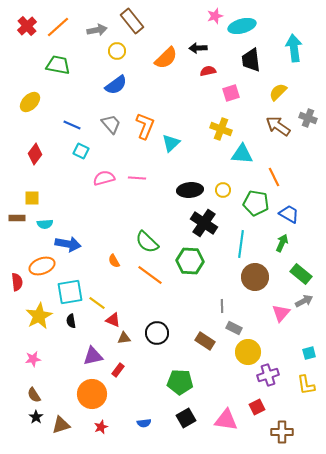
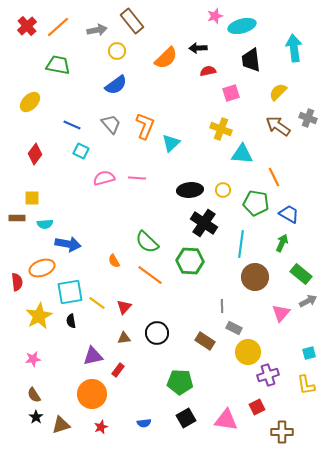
orange ellipse at (42, 266): moved 2 px down
gray arrow at (304, 301): moved 4 px right
red triangle at (113, 320): moved 11 px right, 13 px up; rotated 49 degrees clockwise
